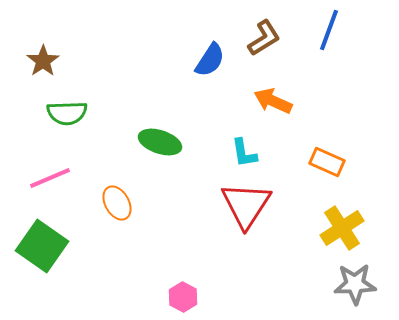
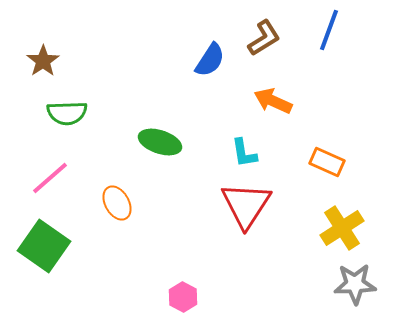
pink line: rotated 18 degrees counterclockwise
green square: moved 2 px right
